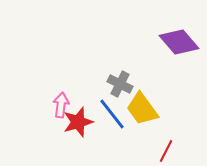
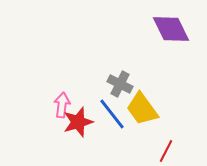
purple diamond: moved 8 px left, 13 px up; rotated 15 degrees clockwise
pink arrow: moved 1 px right
